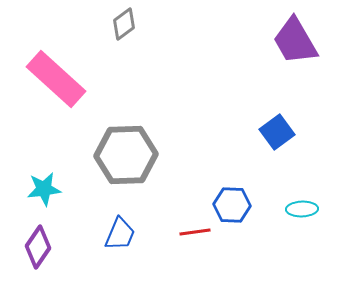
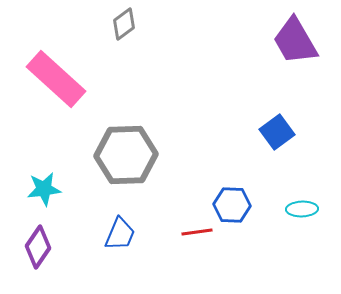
red line: moved 2 px right
